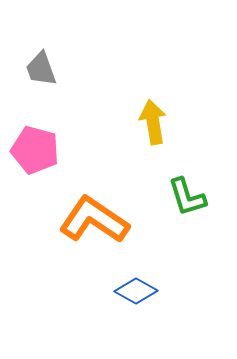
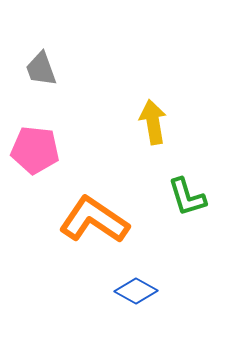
pink pentagon: rotated 9 degrees counterclockwise
